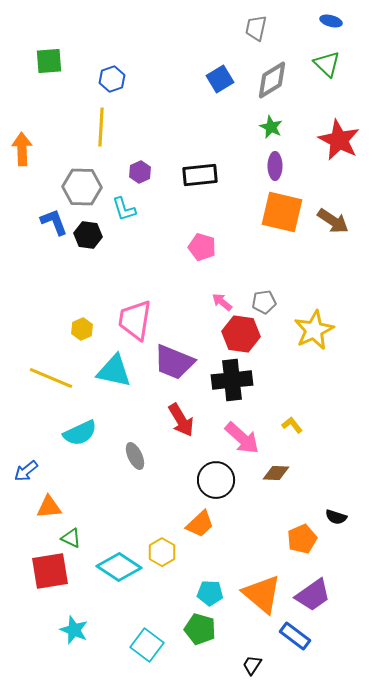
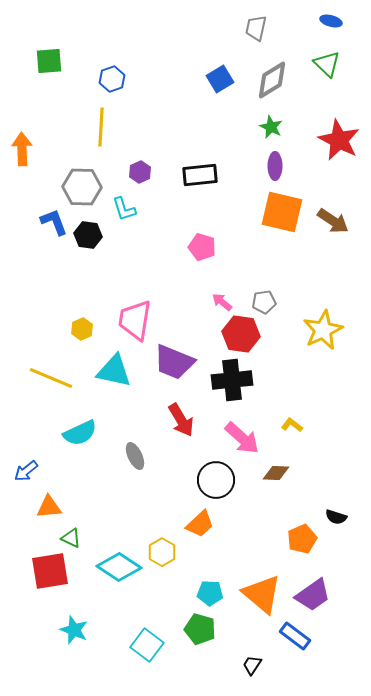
yellow star at (314, 330): moved 9 px right
yellow L-shape at (292, 425): rotated 15 degrees counterclockwise
